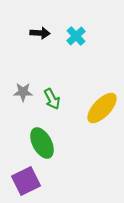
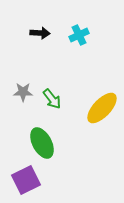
cyan cross: moved 3 px right, 1 px up; rotated 18 degrees clockwise
green arrow: rotated 10 degrees counterclockwise
purple square: moved 1 px up
